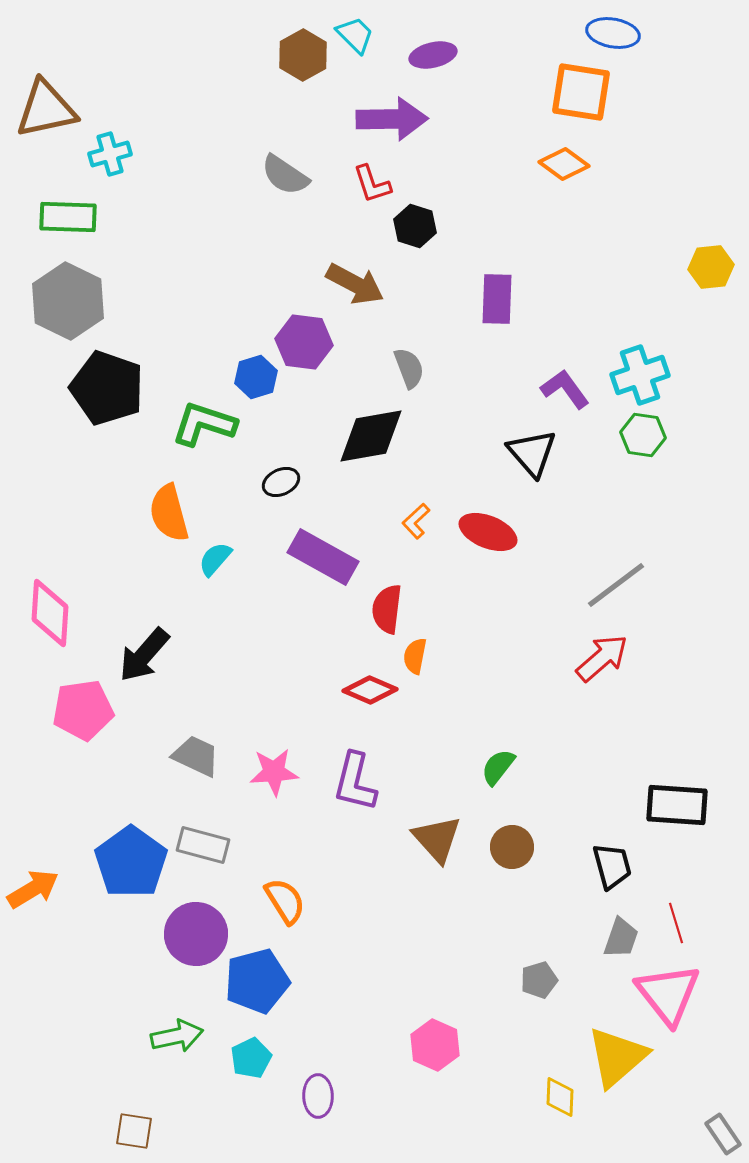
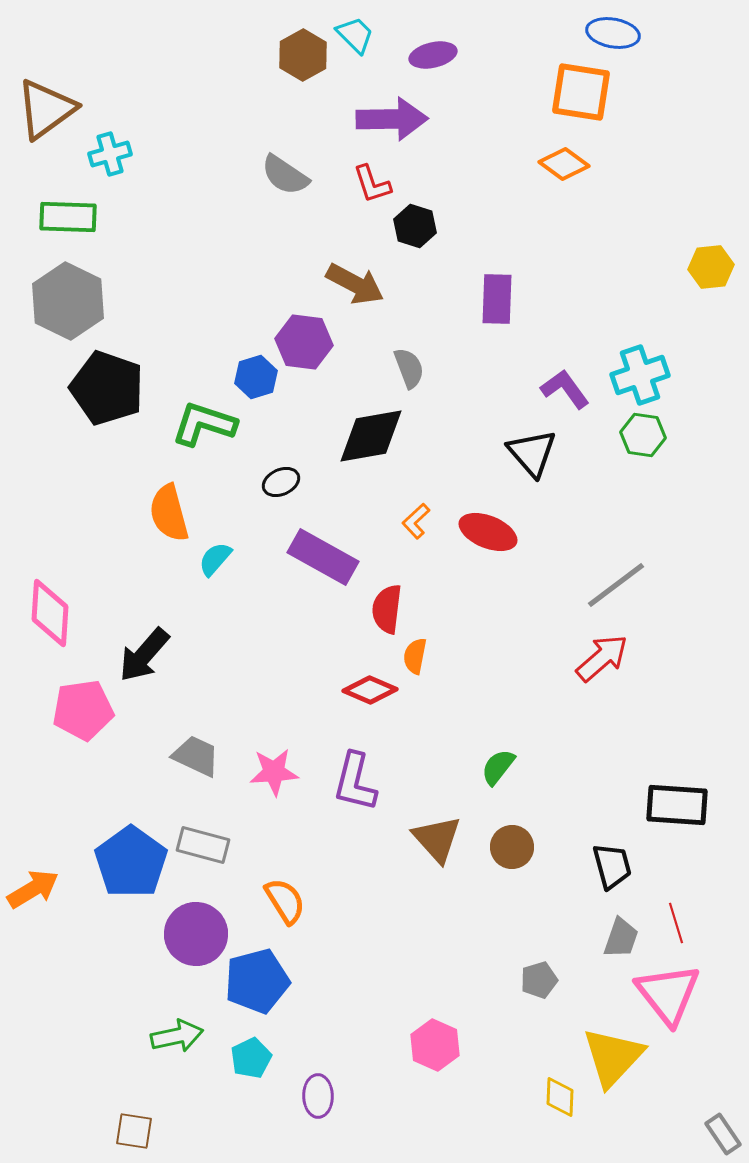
brown triangle at (46, 109): rotated 24 degrees counterclockwise
yellow triangle at (617, 1057): moved 4 px left; rotated 6 degrees counterclockwise
